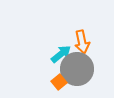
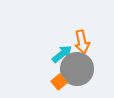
cyan arrow: moved 1 px right
